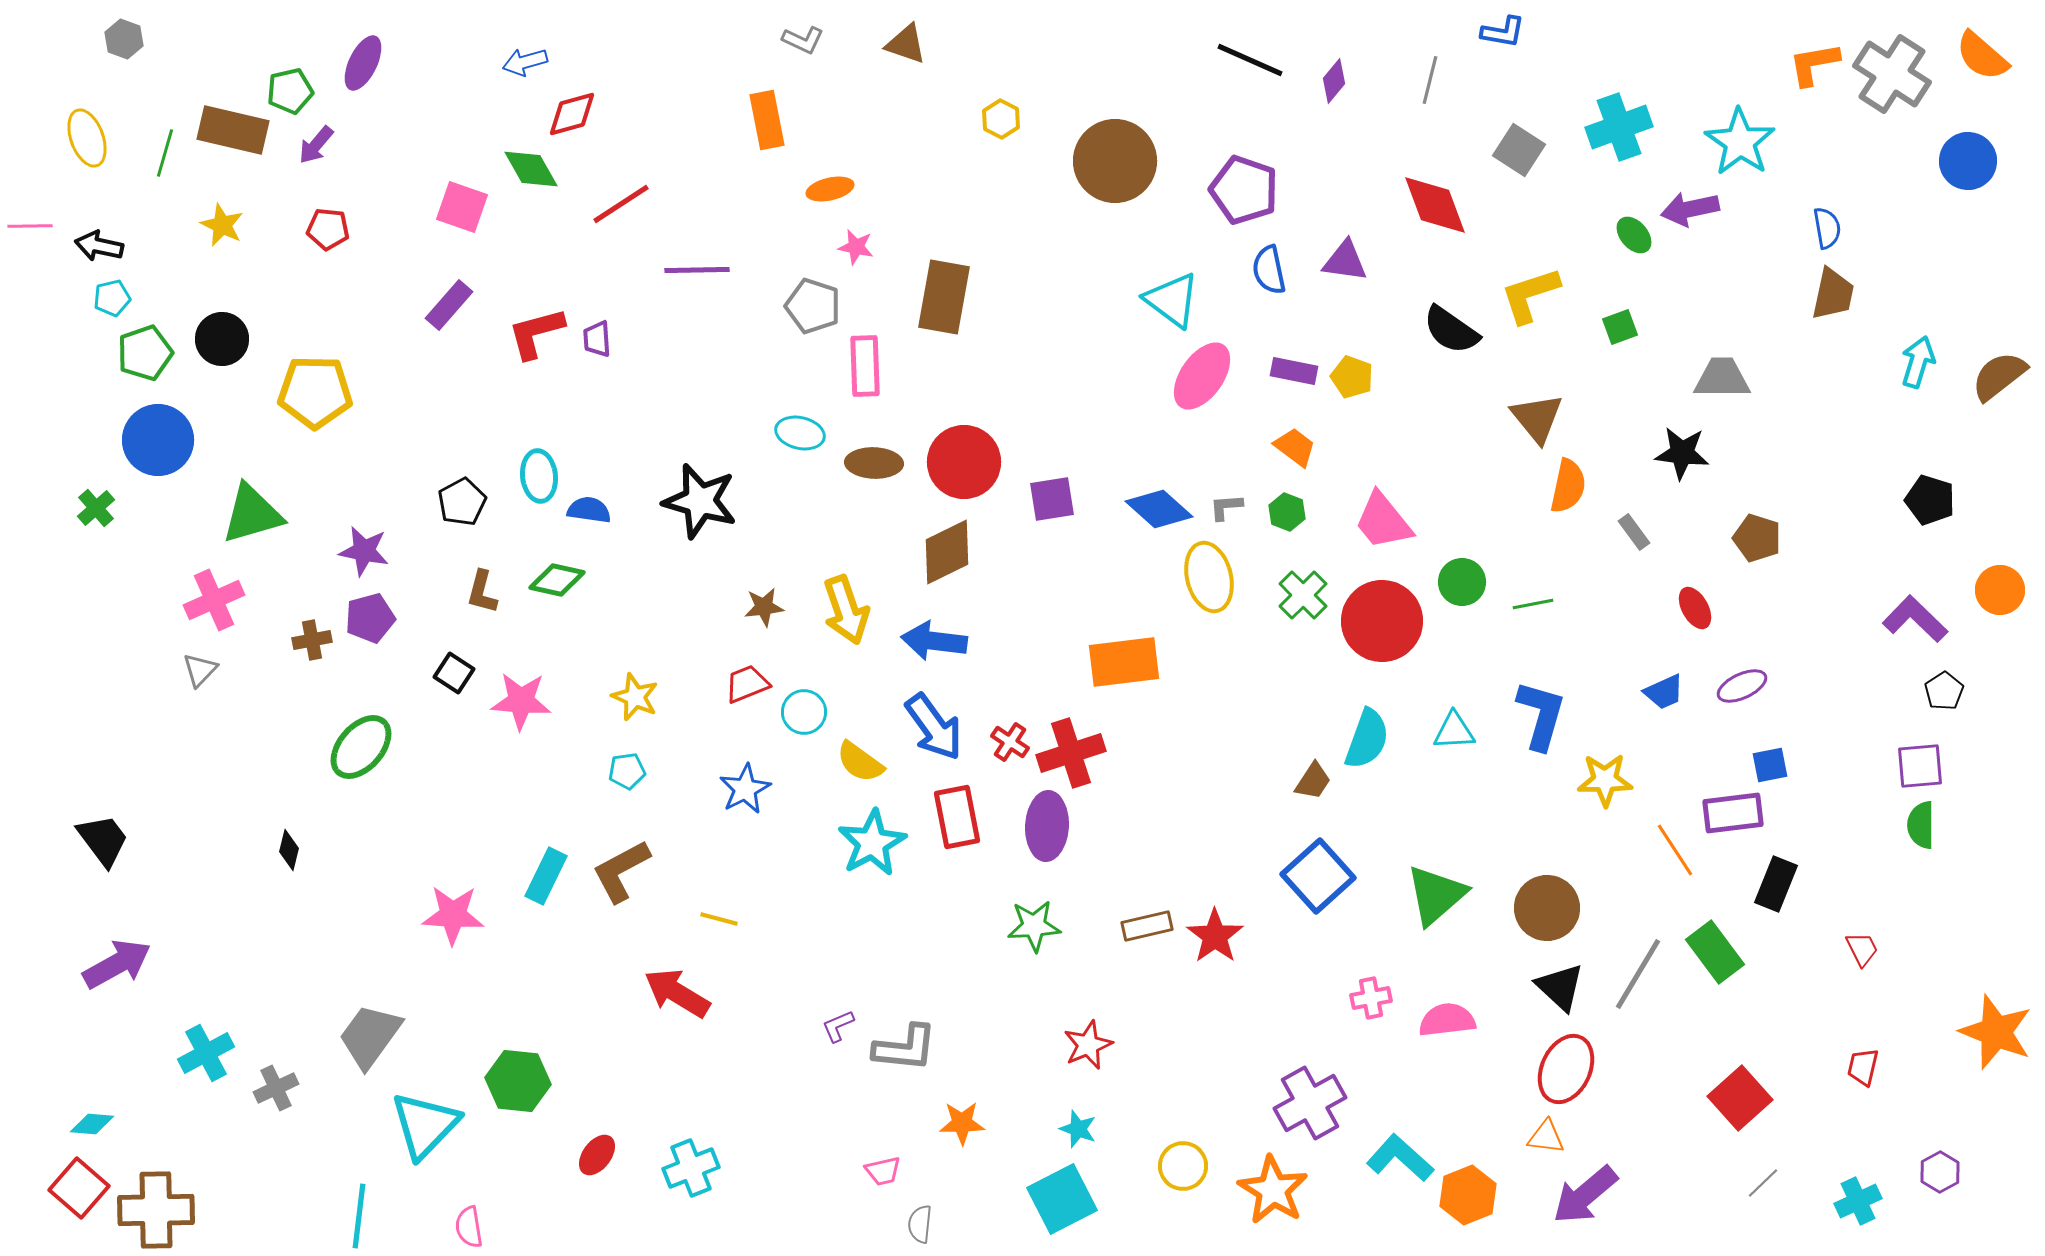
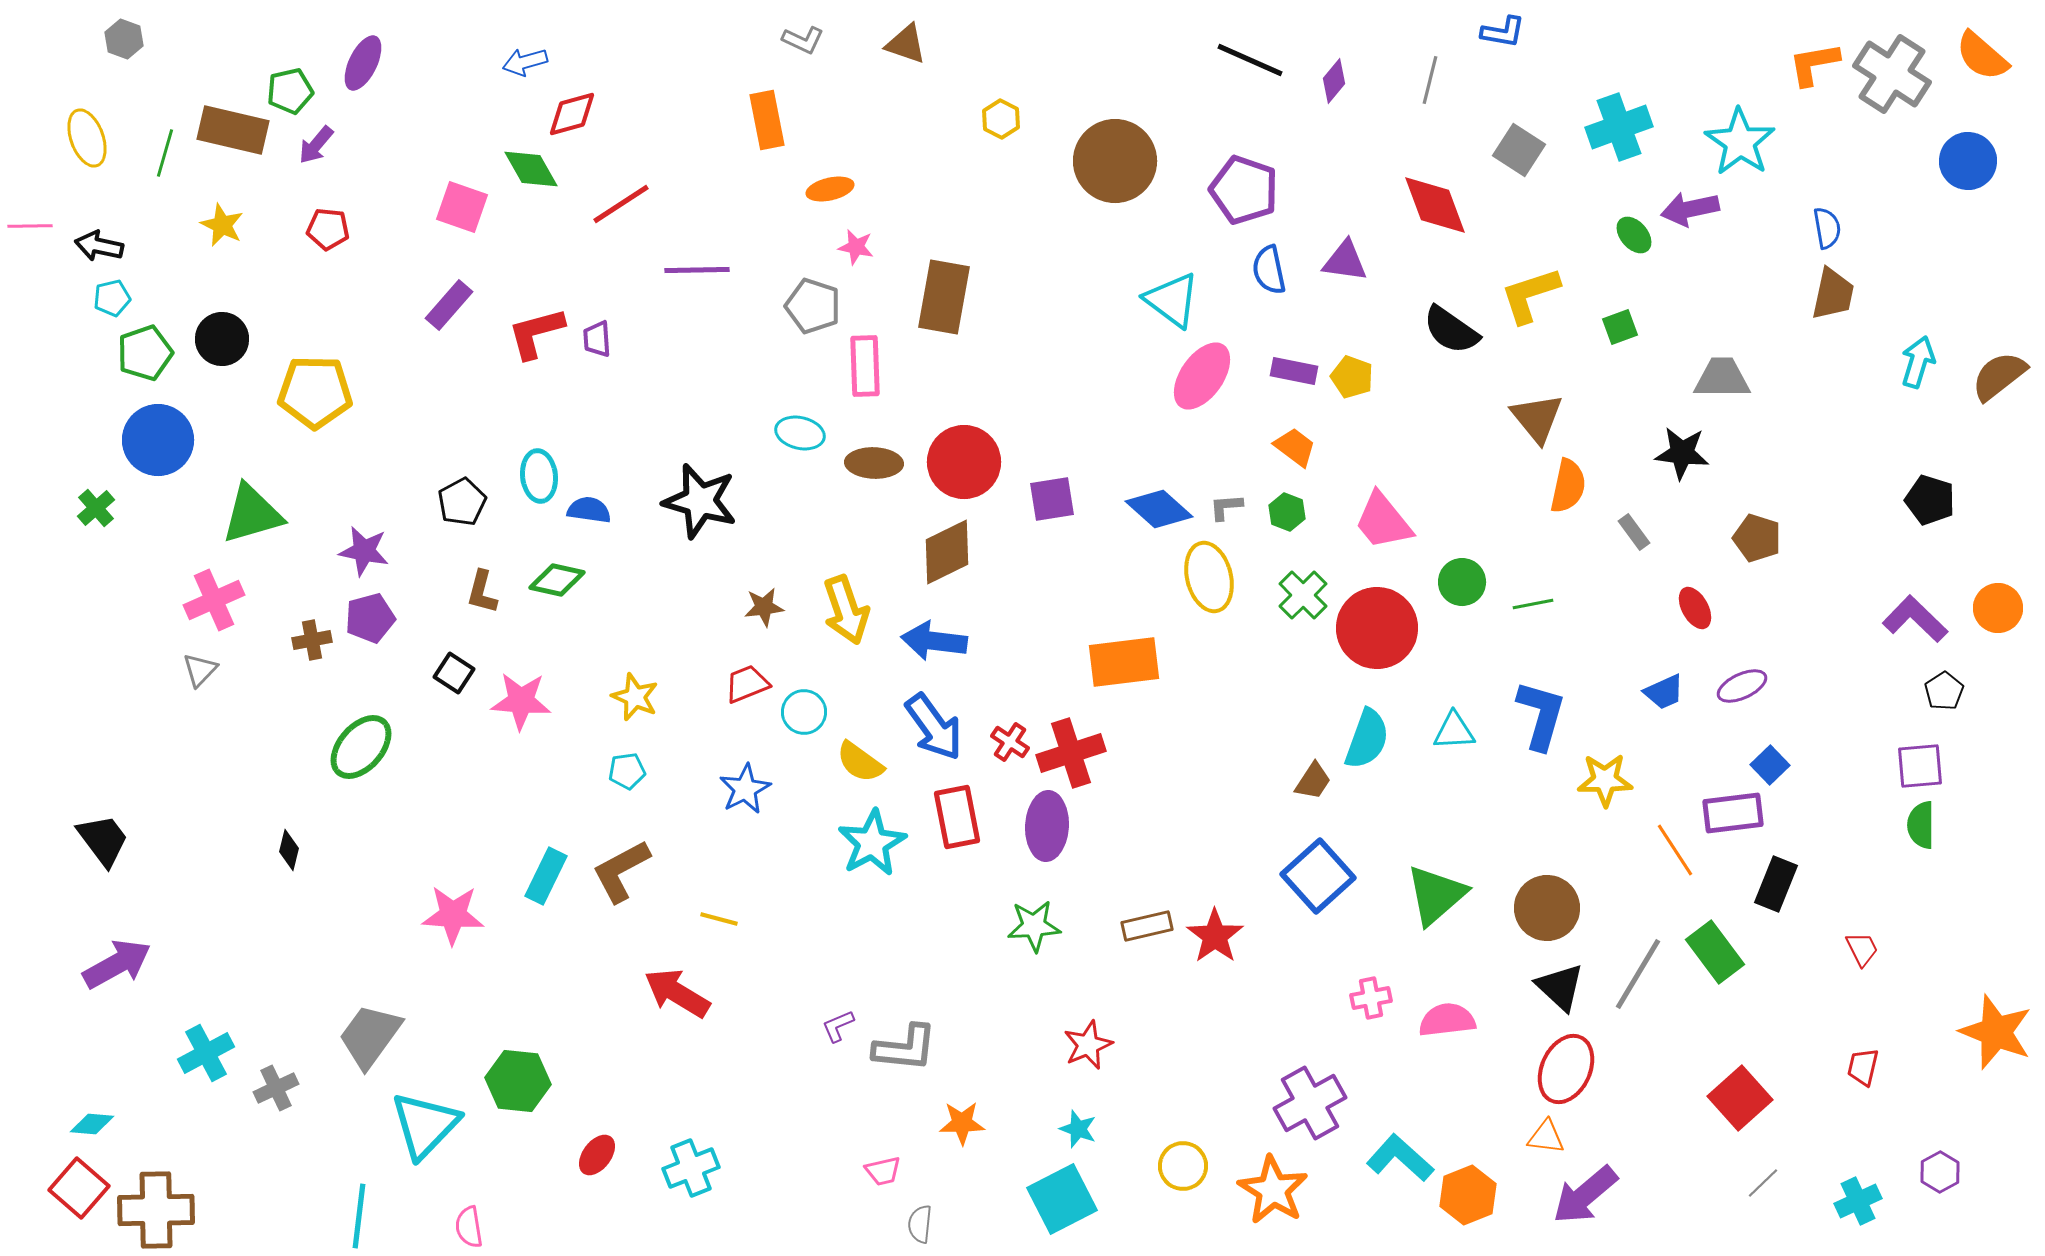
orange circle at (2000, 590): moved 2 px left, 18 px down
red circle at (1382, 621): moved 5 px left, 7 px down
blue square at (1770, 765): rotated 33 degrees counterclockwise
